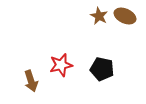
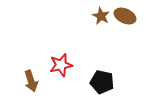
brown star: moved 2 px right
black pentagon: moved 13 px down
